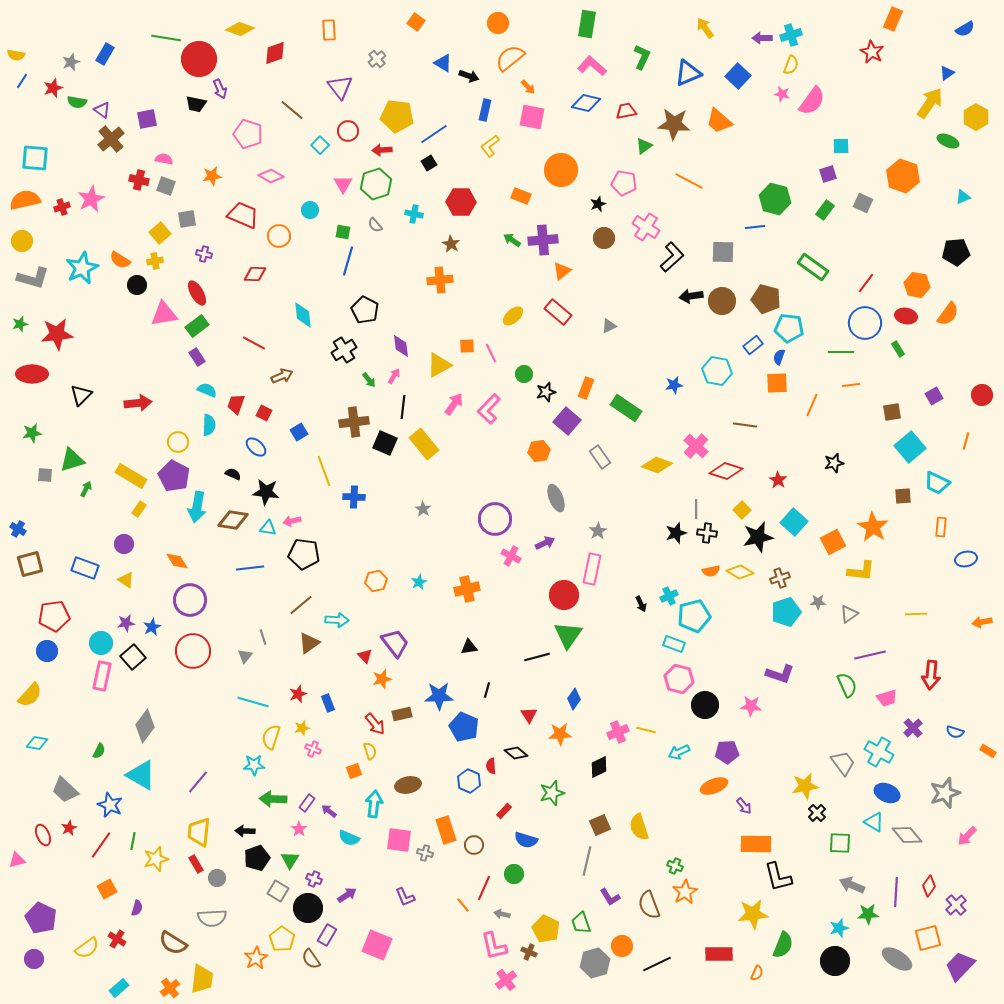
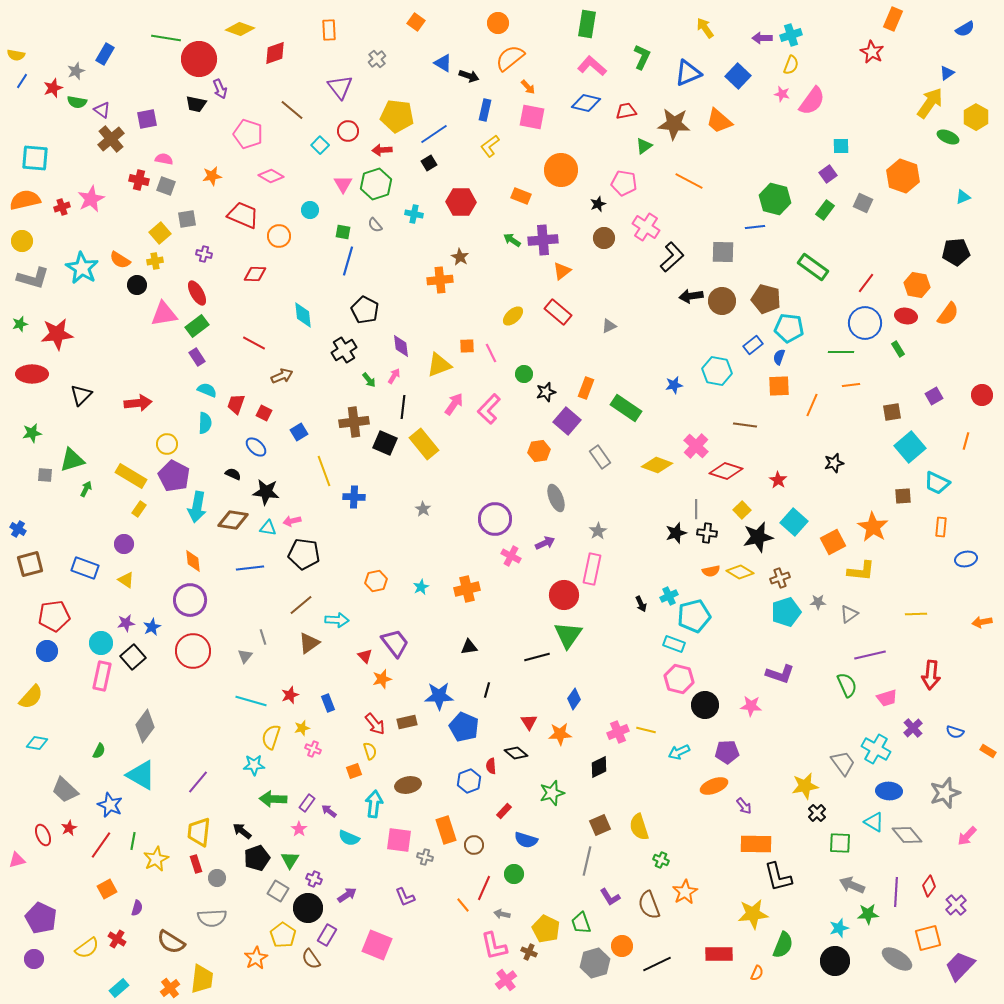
gray star at (71, 62): moved 5 px right, 9 px down
green ellipse at (948, 141): moved 4 px up
purple square at (828, 174): rotated 18 degrees counterclockwise
brown star at (451, 244): moved 9 px right, 13 px down
cyan star at (82, 268): rotated 16 degrees counterclockwise
yellow triangle at (439, 365): rotated 8 degrees clockwise
orange square at (777, 383): moved 2 px right, 3 px down
cyan semicircle at (209, 425): moved 4 px left, 2 px up
yellow circle at (178, 442): moved 11 px left, 2 px down
orange diamond at (177, 561): moved 16 px right; rotated 25 degrees clockwise
cyan star at (419, 582): moved 2 px right, 5 px down
red star at (298, 694): moved 8 px left, 1 px down
yellow semicircle at (30, 695): moved 1 px right, 2 px down
cyan line at (253, 702): moved 2 px left, 1 px up
brown rectangle at (402, 714): moved 5 px right, 8 px down
red triangle at (529, 715): moved 7 px down
cyan cross at (879, 752): moved 3 px left, 3 px up
blue hexagon at (469, 781): rotated 15 degrees clockwise
blue ellipse at (887, 793): moved 2 px right, 2 px up; rotated 20 degrees counterclockwise
black arrow at (245, 831): moved 3 px left; rotated 36 degrees clockwise
gray cross at (425, 853): moved 4 px down
yellow star at (156, 859): rotated 10 degrees counterclockwise
red rectangle at (196, 864): rotated 12 degrees clockwise
green cross at (675, 866): moved 14 px left, 6 px up
yellow pentagon at (282, 939): moved 1 px right, 4 px up
brown semicircle at (173, 943): moved 2 px left, 1 px up
